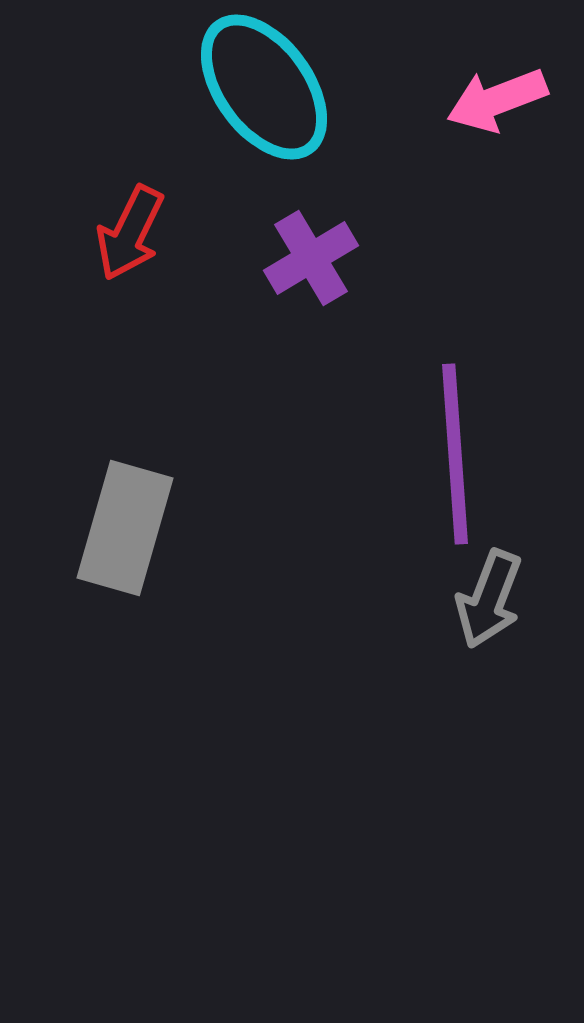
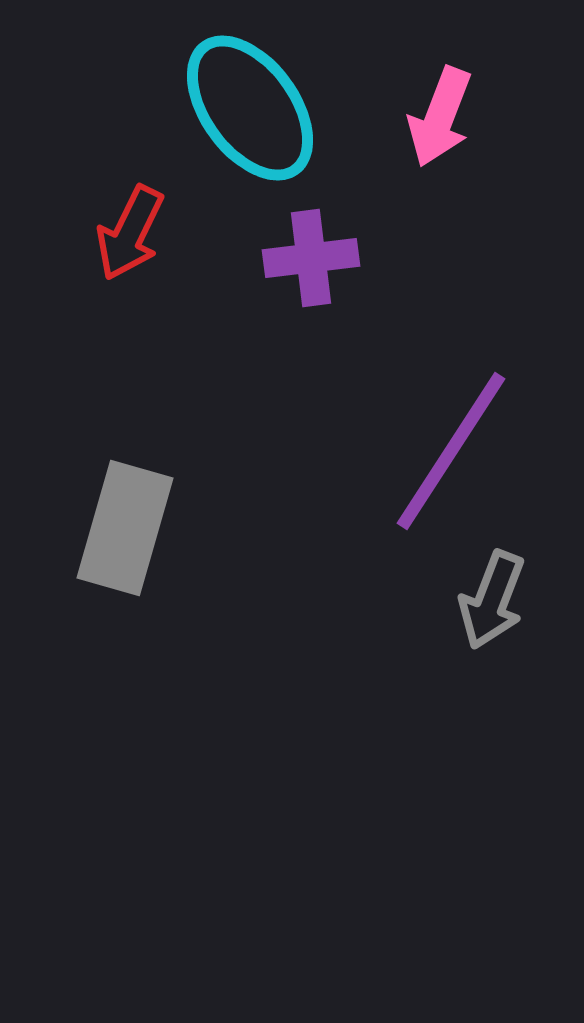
cyan ellipse: moved 14 px left, 21 px down
pink arrow: moved 57 px left, 17 px down; rotated 48 degrees counterclockwise
purple cross: rotated 24 degrees clockwise
purple line: moved 4 px left, 3 px up; rotated 37 degrees clockwise
gray arrow: moved 3 px right, 1 px down
